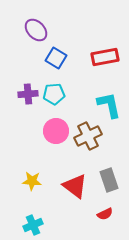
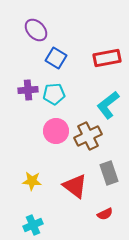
red rectangle: moved 2 px right, 1 px down
purple cross: moved 4 px up
cyan L-shape: moved 1 px left; rotated 116 degrees counterclockwise
gray rectangle: moved 7 px up
